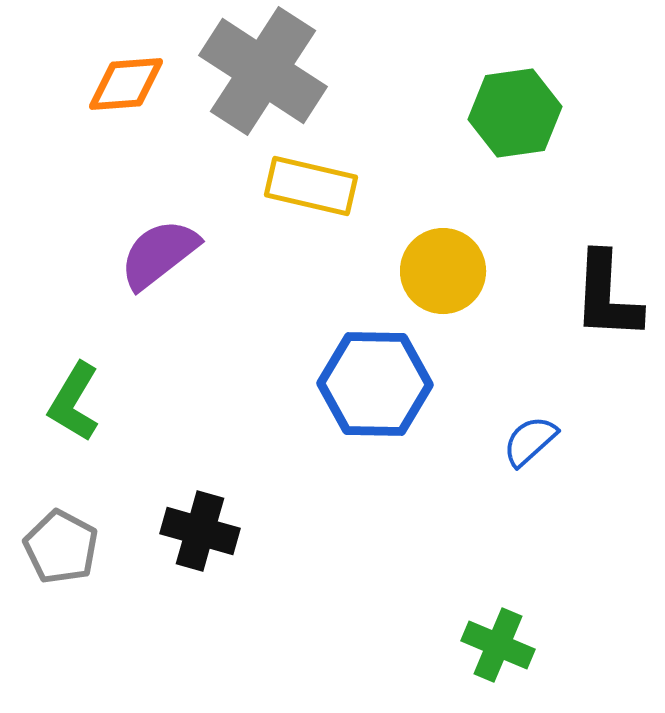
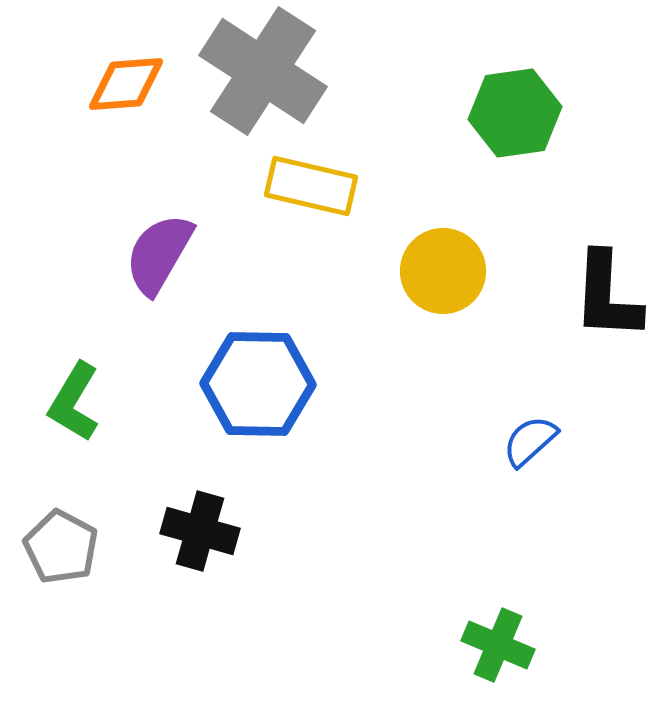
purple semicircle: rotated 22 degrees counterclockwise
blue hexagon: moved 117 px left
